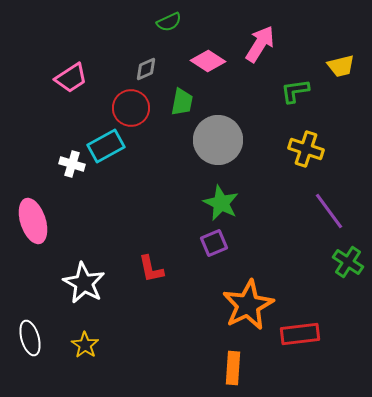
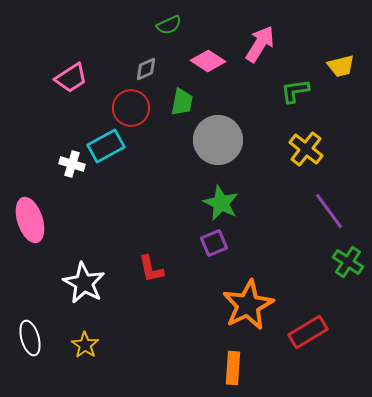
green semicircle: moved 3 px down
yellow cross: rotated 20 degrees clockwise
pink ellipse: moved 3 px left, 1 px up
red rectangle: moved 8 px right, 2 px up; rotated 24 degrees counterclockwise
